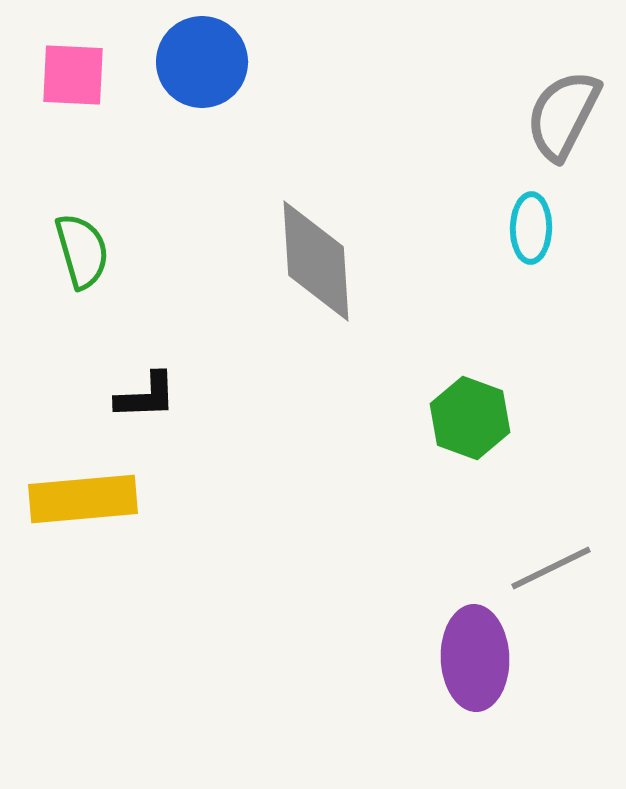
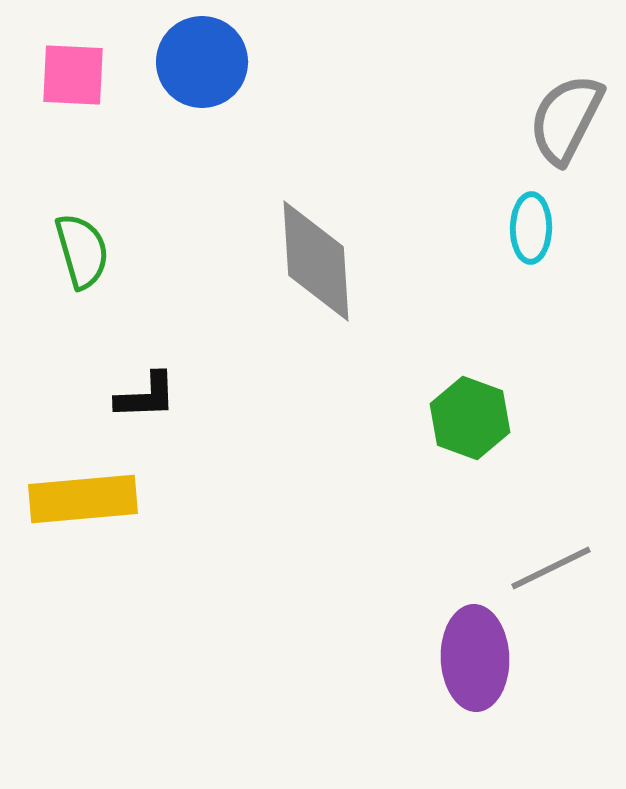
gray semicircle: moved 3 px right, 4 px down
